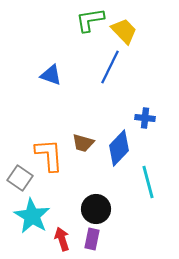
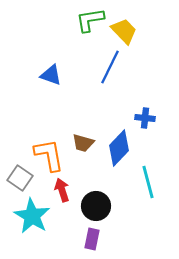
orange L-shape: rotated 6 degrees counterclockwise
black circle: moved 3 px up
red arrow: moved 49 px up
